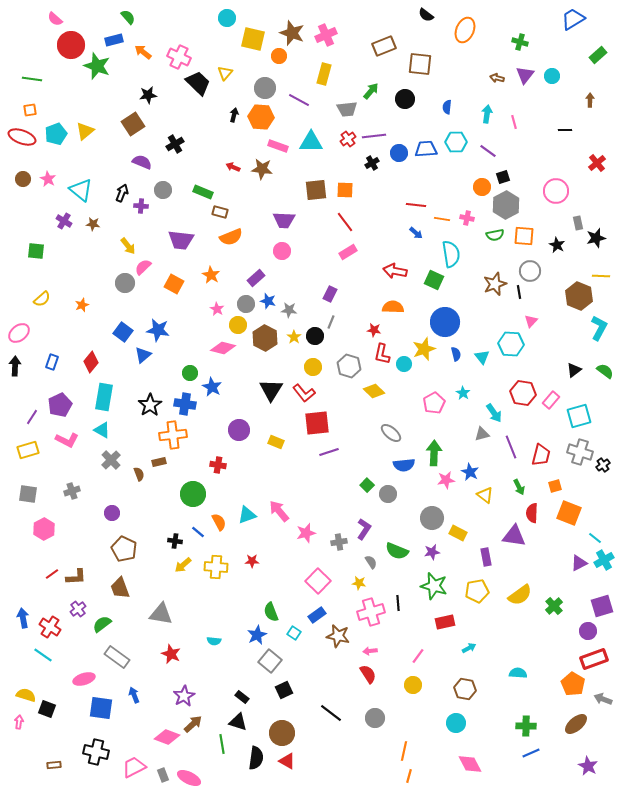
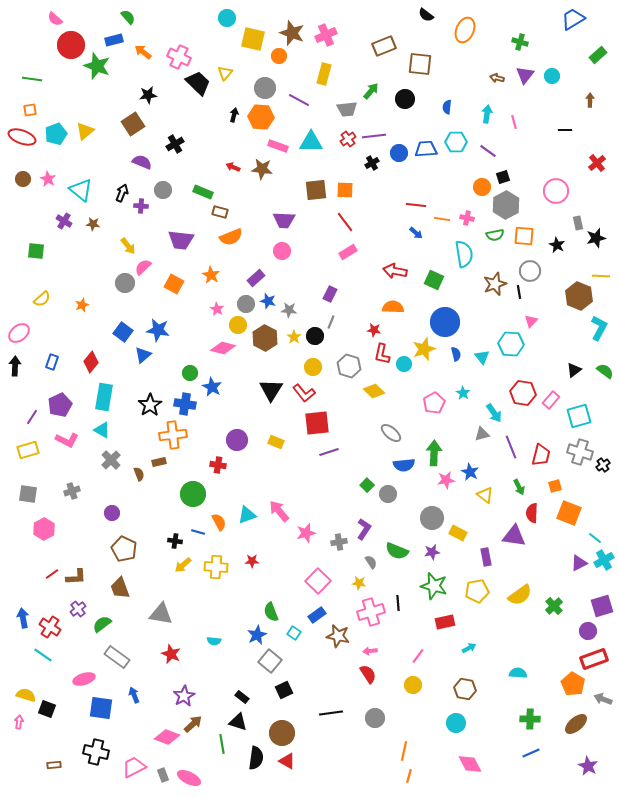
cyan semicircle at (451, 254): moved 13 px right
purple circle at (239, 430): moved 2 px left, 10 px down
blue line at (198, 532): rotated 24 degrees counterclockwise
black line at (331, 713): rotated 45 degrees counterclockwise
green cross at (526, 726): moved 4 px right, 7 px up
